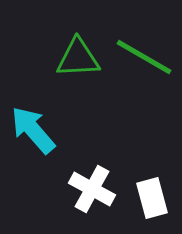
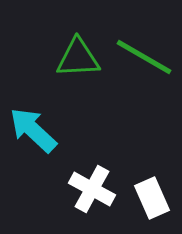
cyan arrow: rotated 6 degrees counterclockwise
white rectangle: rotated 9 degrees counterclockwise
